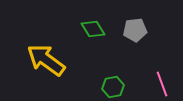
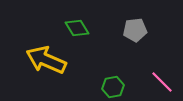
green diamond: moved 16 px left, 1 px up
yellow arrow: rotated 12 degrees counterclockwise
pink line: moved 2 px up; rotated 25 degrees counterclockwise
